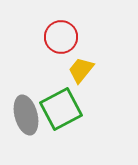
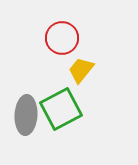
red circle: moved 1 px right, 1 px down
gray ellipse: rotated 18 degrees clockwise
